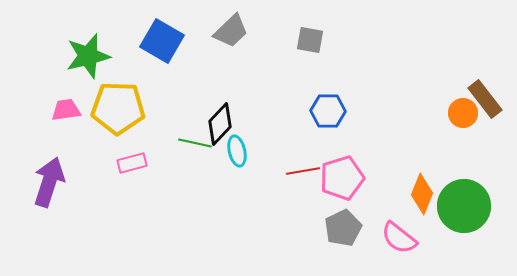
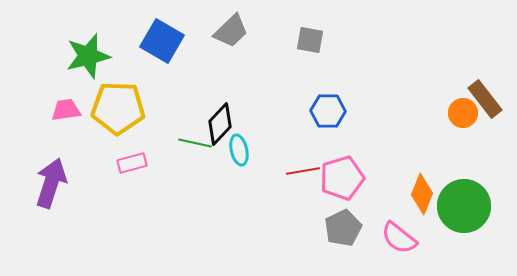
cyan ellipse: moved 2 px right, 1 px up
purple arrow: moved 2 px right, 1 px down
